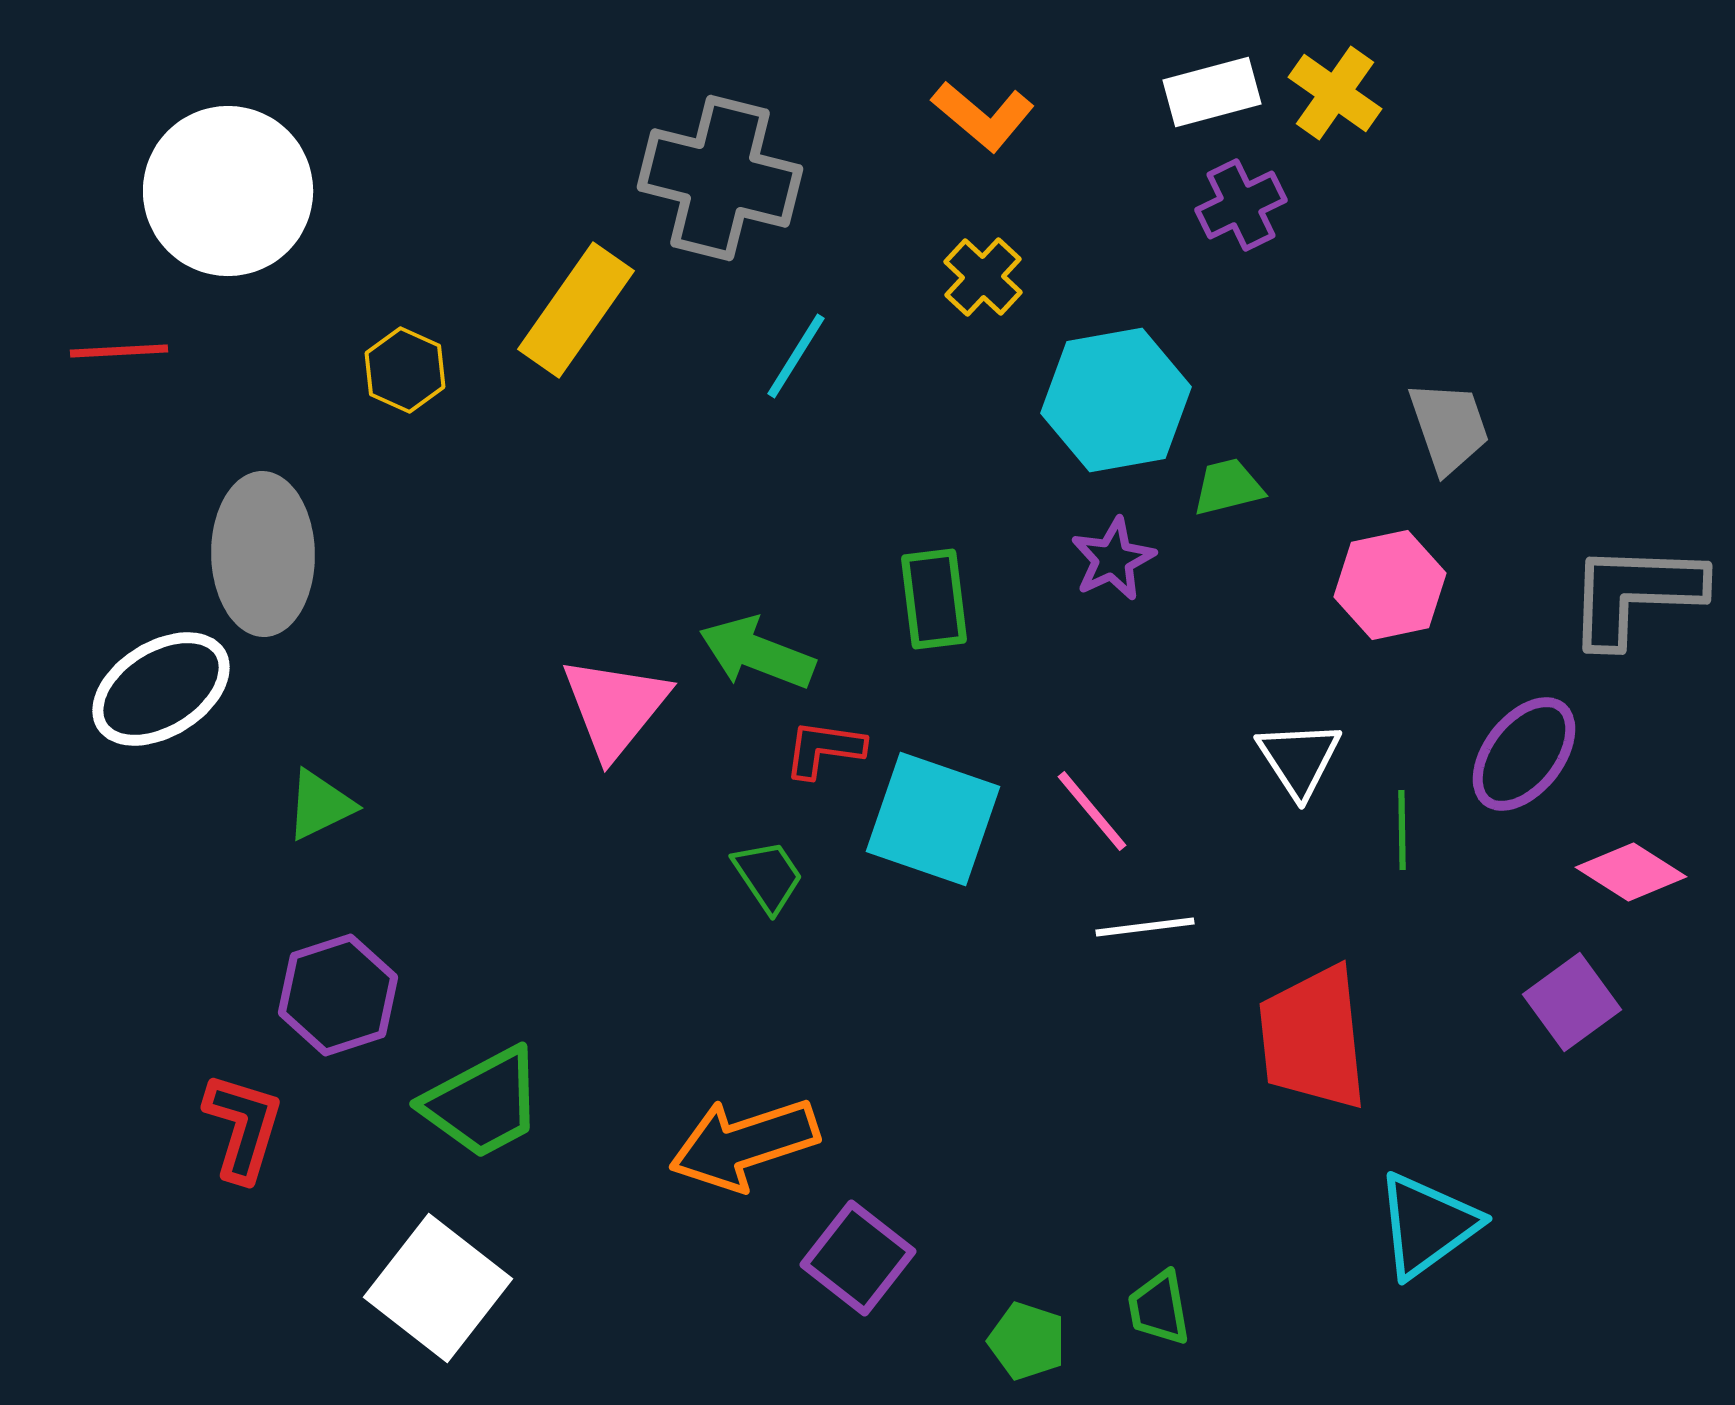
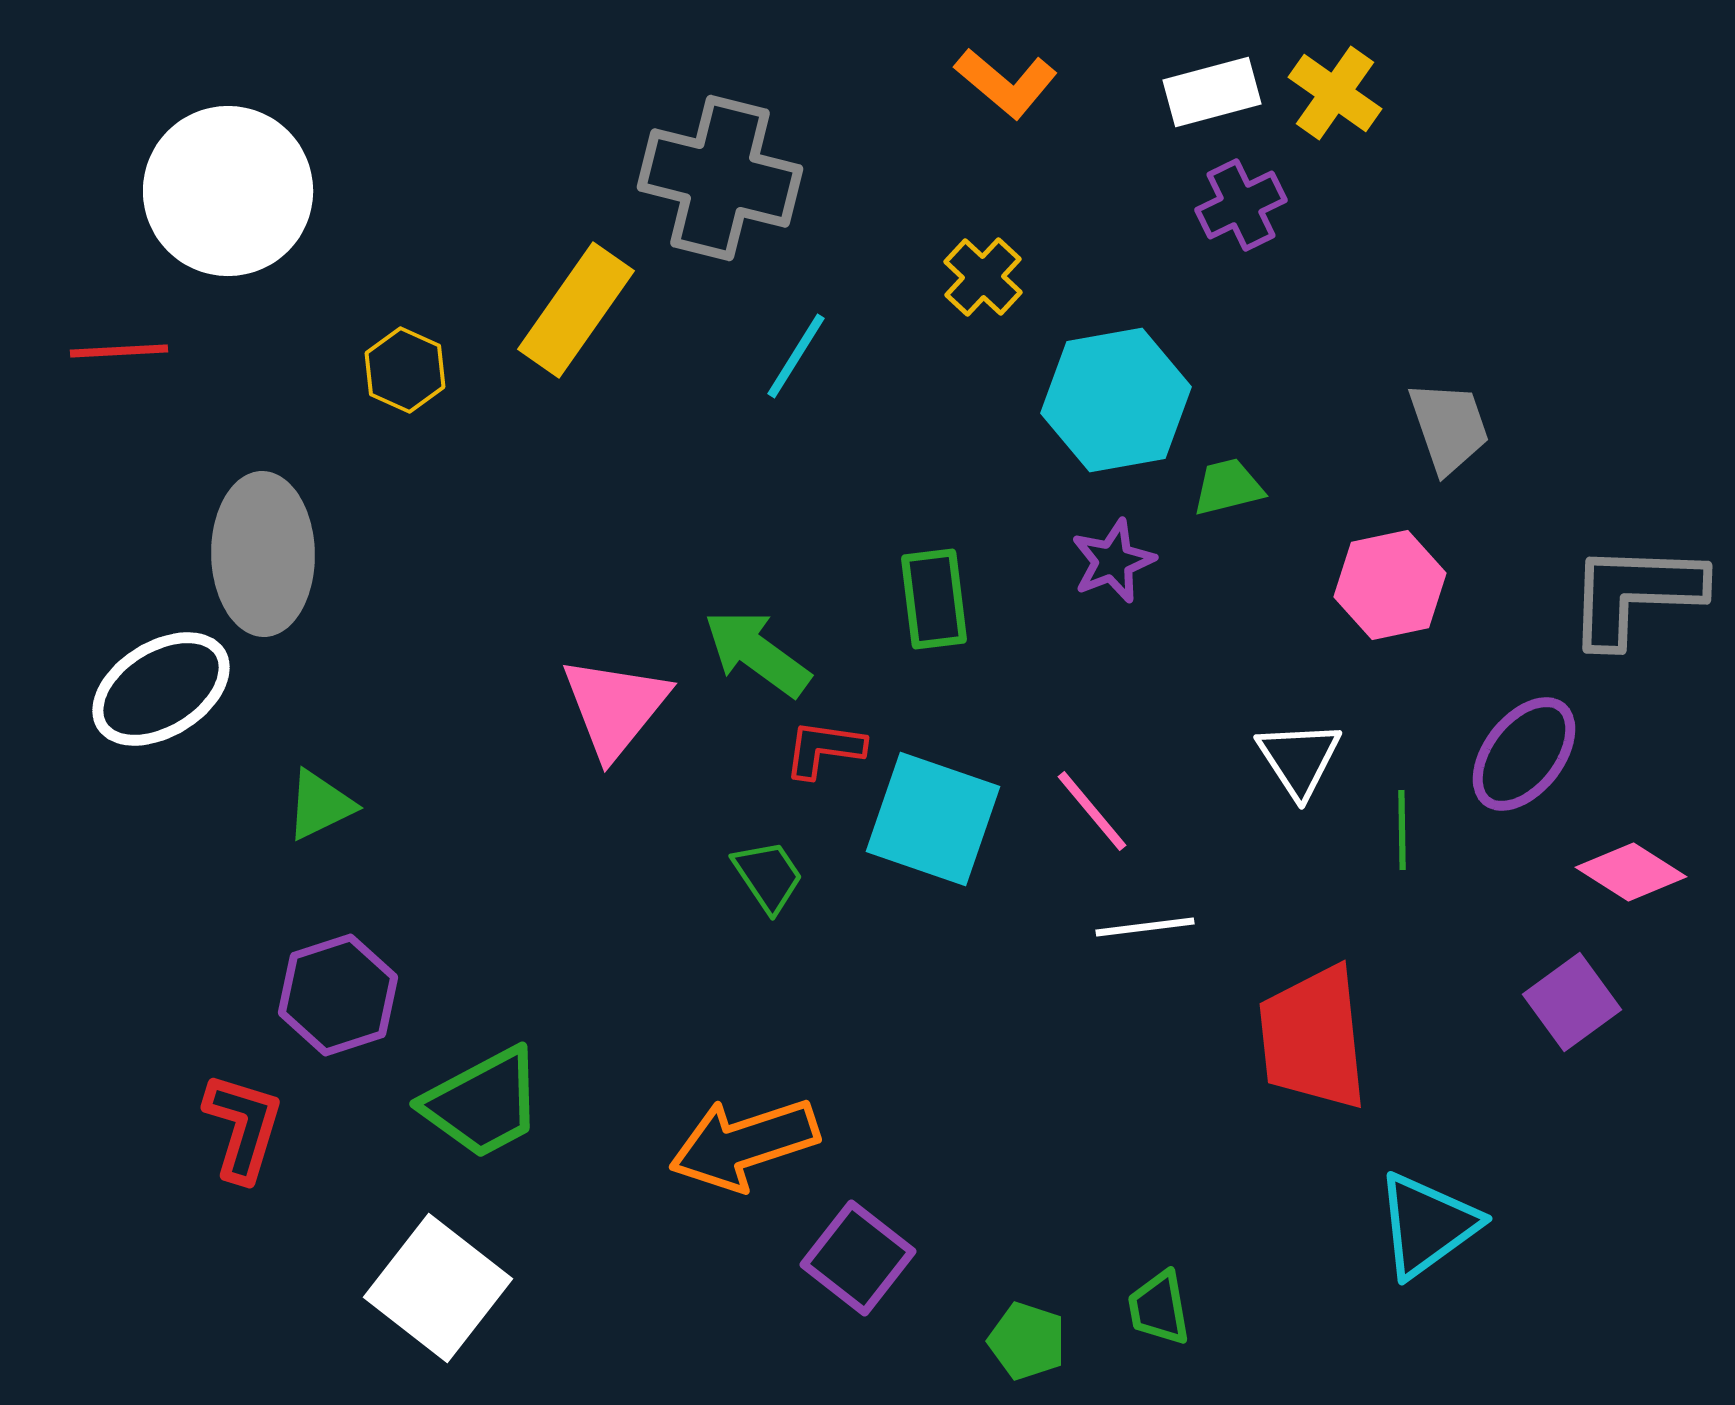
orange L-shape at (983, 116): moved 23 px right, 33 px up
purple star at (1113, 559): moved 2 px down; rotated 4 degrees clockwise
green arrow at (757, 653): rotated 15 degrees clockwise
